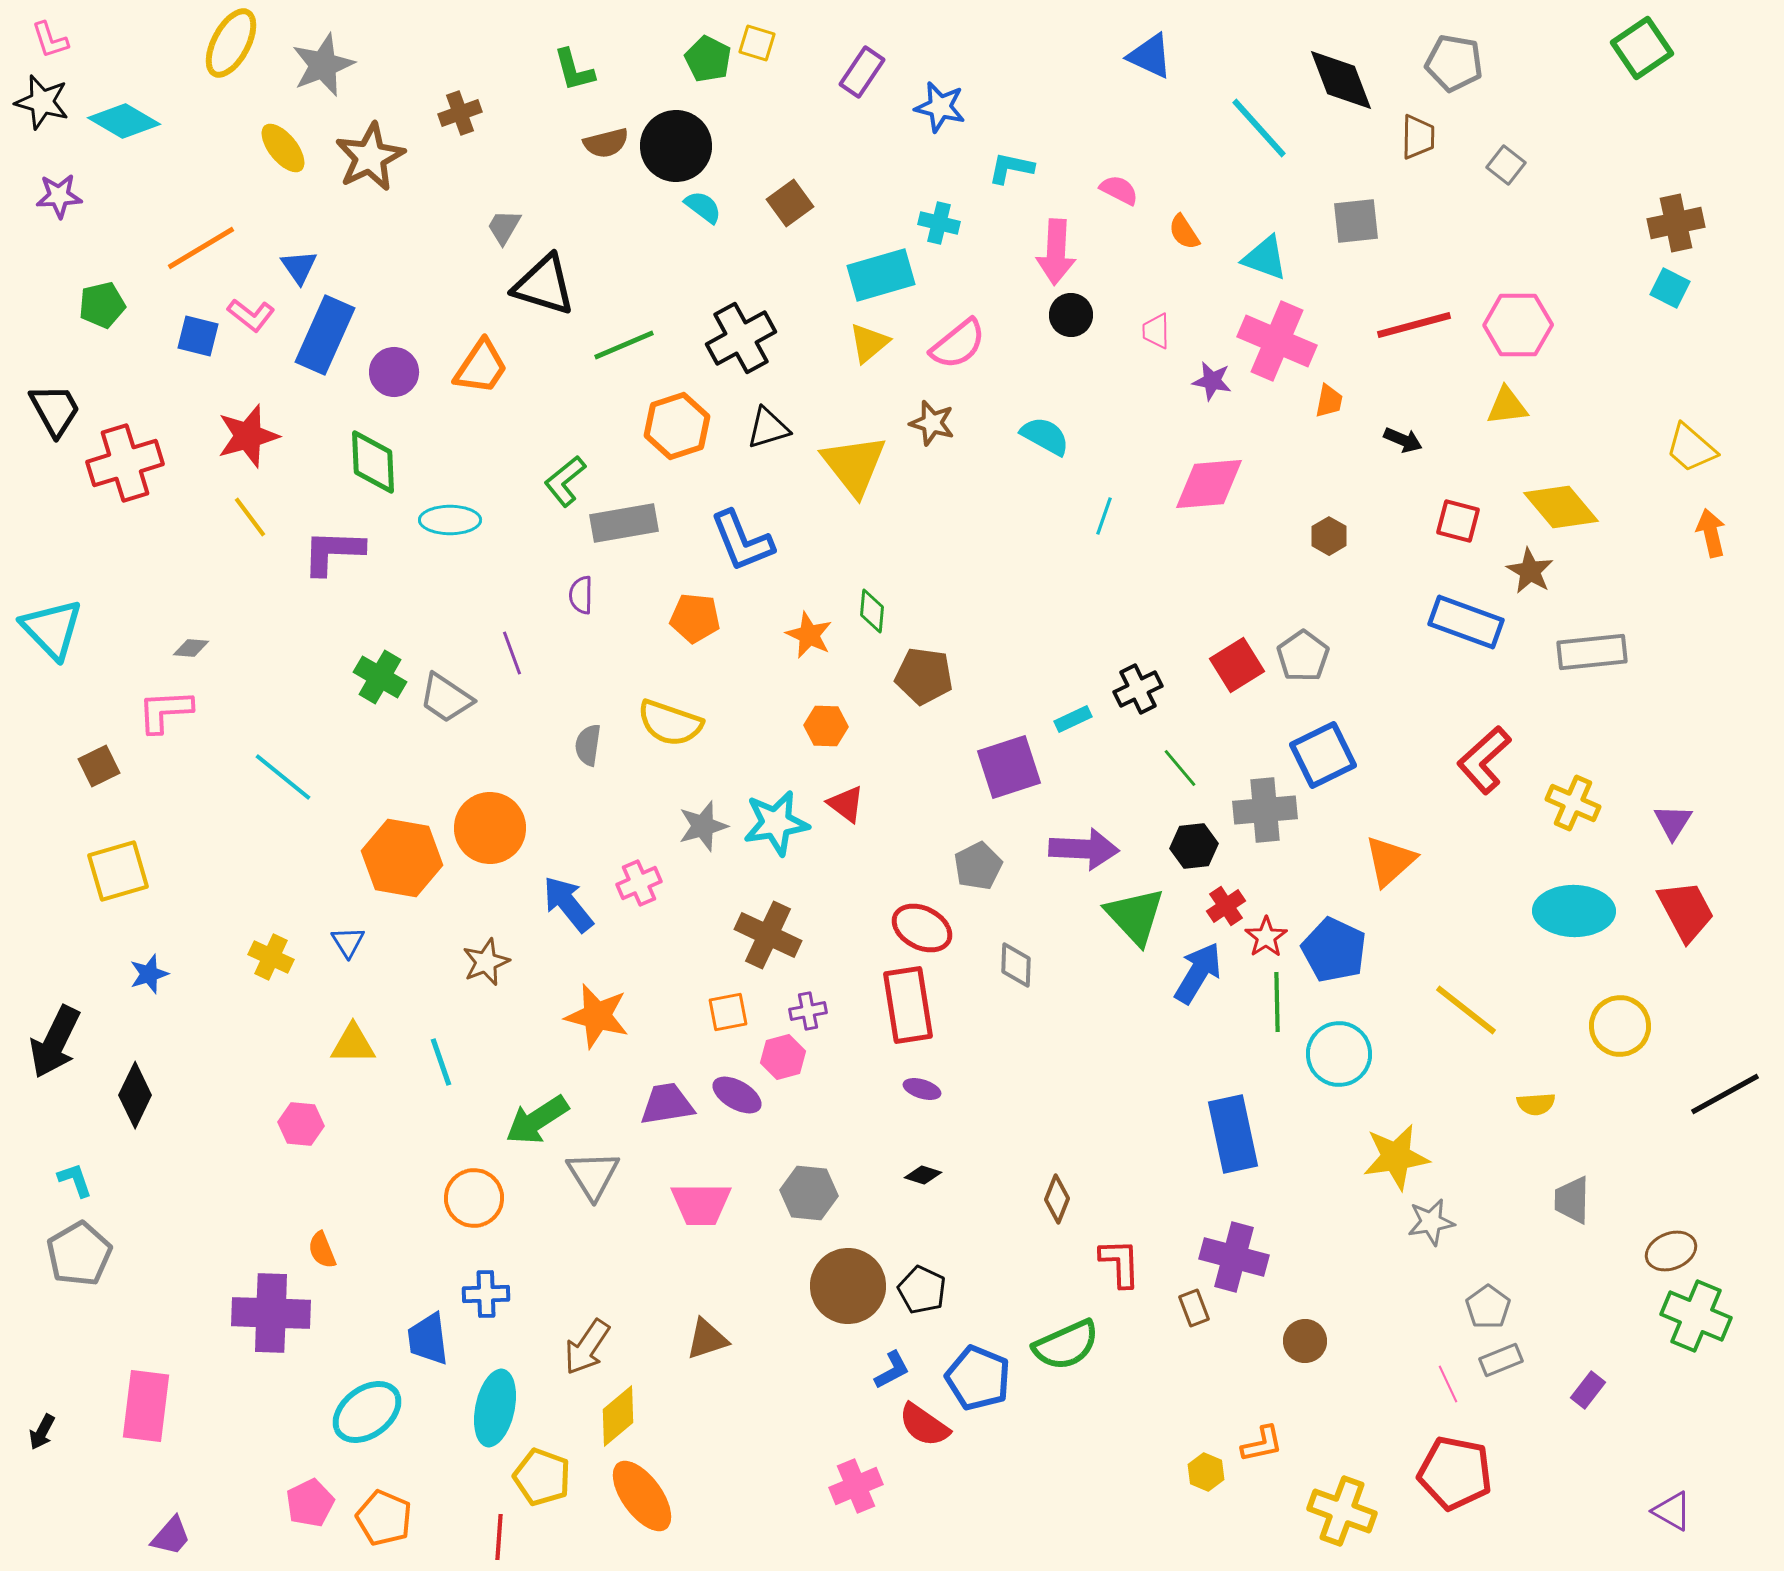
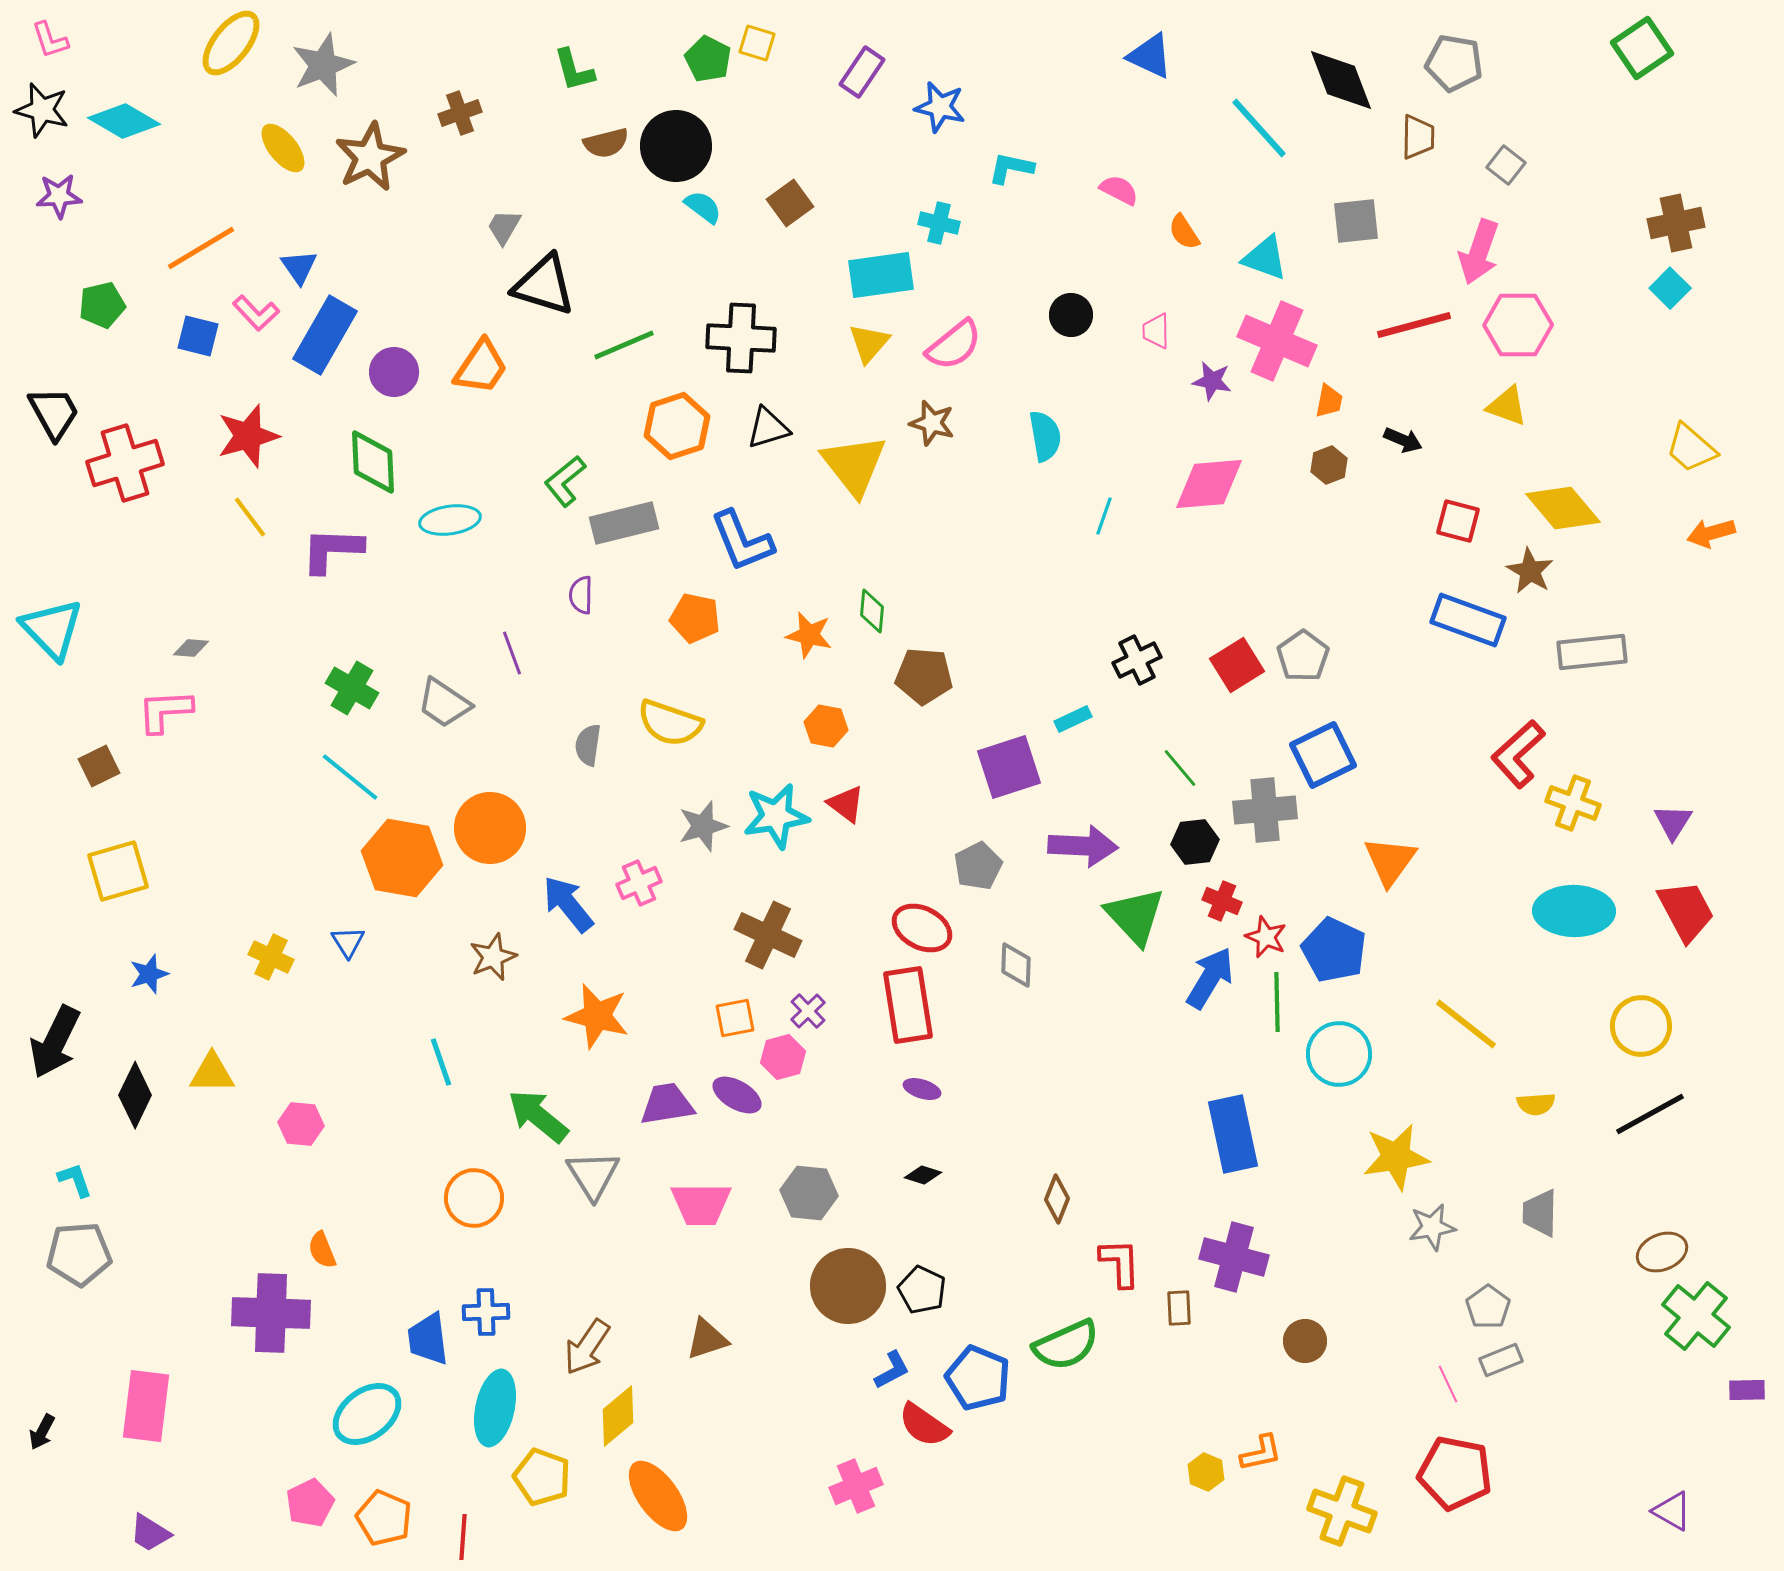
yellow ellipse at (231, 43): rotated 10 degrees clockwise
black star at (42, 102): moved 8 px down
pink arrow at (1056, 252): moved 423 px right; rotated 16 degrees clockwise
cyan rectangle at (881, 275): rotated 8 degrees clockwise
cyan square at (1670, 288): rotated 18 degrees clockwise
pink L-shape at (251, 315): moved 5 px right, 2 px up; rotated 9 degrees clockwise
blue rectangle at (325, 335): rotated 6 degrees clockwise
black cross at (741, 338): rotated 32 degrees clockwise
yellow triangle at (869, 343): rotated 9 degrees counterclockwise
pink semicircle at (958, 344): moved 4 px left, 1 px down
yellow triangle at (1507, 406): rotated 27 degrees clockwise
black trapezoid at (55, 410): moved 1 px left, 3 px down
cyan semicircle at (1045, 436): rotated 51 degrees clockwise
yellow diamond at (1561, 507): moved 2 px right, 1 px down
cyan ellipse at (450, 520): rotated 8 degrees counterclockwise
gray rectangle at (624, 523): rotated 4 degrees counterclockwise
orange arrow at (1711, 533): rotated 93 degrees counterclockwise
brown hexagon at (1329, 536): moved 71 px up; rotated 9 degrees clockwise
purple L-shape at (333, 552): moved 1 px left, 2 px up
orange pentagon at (695, 618): rotated 6 degrees clockwise
blue rectangle at (1466, 622): moved 2 px right, 2 px up
orange star at (809, 635): rotated 12 degrees counterclockwise
brown pentagon at (924, 676): rotated 4 degrees counterclockwise
green cross at (380, 677): moved 28 px left, 11 px down
black cross at (1138, 689): moved 1 px left, 29 px up
gray trapezoid at (446, 698): moved 2 px left, 5 px down
orange hexagon at (826, 726): rotated 9 degrees clockwise
red L-shape at (1484, 760): moved 34 px right, 6 px up
cyan line at (283, 777): moved 67 px right
yellow cross at (1573, 803): rotated 4 degrees counterclockwise
cyan star at (776, 823): moved 7 px up
black hexagon at (1194, 846): moved 1 px right, 4 px up
purple arrow at (1084, 849): moved 1 px left, 3 px up
orange triangle at (1390, 861): rotated 12 degrees counterclockwise
red cross at (1226, 906): moved 4 px left, 5 px up; rotated 33 degrees counterclockwise
red star at (1266, 937): rotated 15 degrees counterclockwise
brown star at (486, 962): moved 7 px right, 5 px up
blue arrow at (1198, 973): moved 12 px right, 5 px down
yellow line at (1466, 1010): moved 14 px down
purple cross at (808, 1011): rotated 33 degrees counterclockwise
orange square at (728, 1012): moved 7 px right, 6 px down
yellow circle at (1620, 1026): moved 21 px right
yellow triangle at (353, 1044): moved 141 px left, 29 px down
black line at (1725, 1094): moved 75 px left, 20 px down
green arrow at (537, 1120): moved 1 px right, 4 px up; rotated 72 degrees clockwise
gray trapezoid at (1572, 1200): moved 32 px left, 13 px down
gray star at (1431, 1222): moved 1 px right, 5 px down
brown ellipse at (1671, 1251): moved 9 px left, 1 px down
gray pentagon at (79, 1254): rotated 26 degrees clockwise
blue cross at (486, 1294): moved 18 px down
brown rectangle at (1194, 1308): moved 15 px left; rotated 18 degrees clockwise
green cross at (1696, 1316): rotated 16 degrees clockwise
purple rectangle at (1588, 1390): moved 159 px right; rotated 51 degrees clockwise
cyan ellipse at (367, 1412): moved 2 px down
orange L-shape at (1262, 1444): moved 1 px left, 9 px down
orange ellipse at (642, 1496): moved 16 px right
purple trapezoid at (171, 1536): moved 21 px left, 3 px up; rotated 81 degrees clockwise
red line at (499, 1537): moved 36 px left
